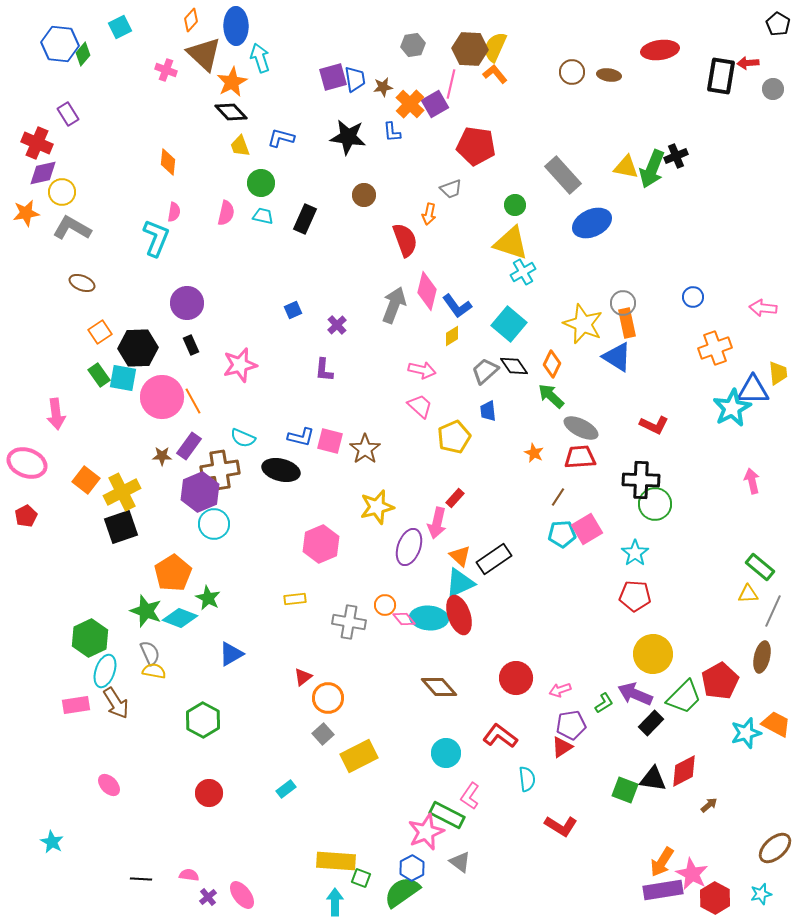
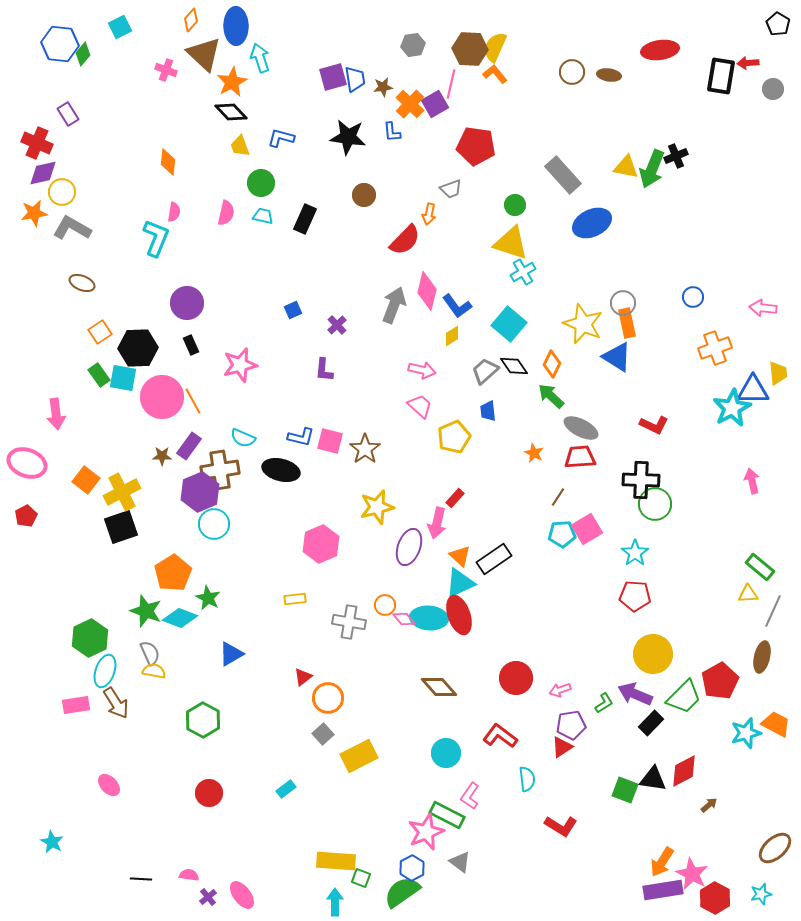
orange star at (26, 213): moved 8 px right
red semicircle at (405, 240): rotated 64 degrees clockwise
